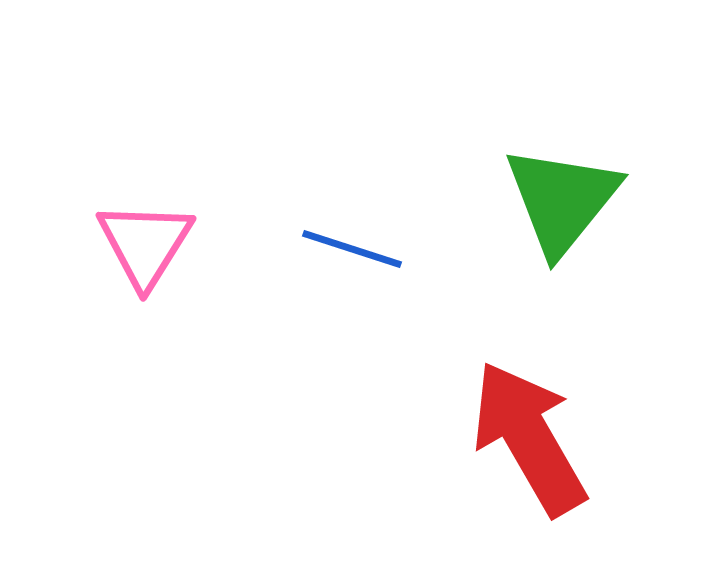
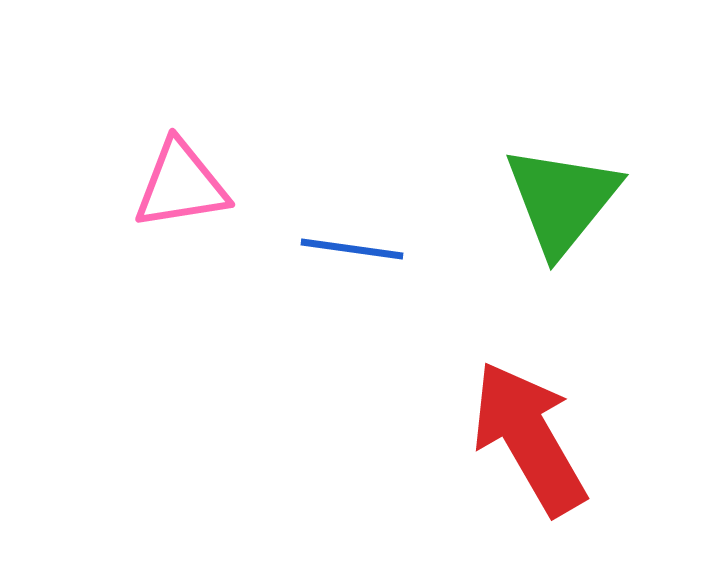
pink triangle: moved 36 px right, 59 px up; rotated 49 degrees clockwise
blue line: rotated 10 degrees counterclockwise
